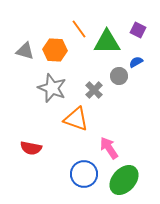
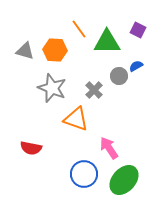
blue semicircle: moved 4 px down
